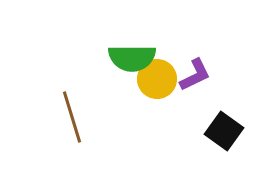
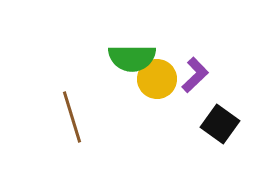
purple L-shape: rotated 18 degrees counterclockwise
black square: moved 4 px left, 7 px up
